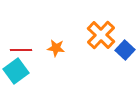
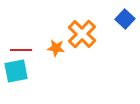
orange cross: moved 19 px left, 1 px up
blue square: moved 31 px up
cyan square: rotated 25 degrees clockwise
